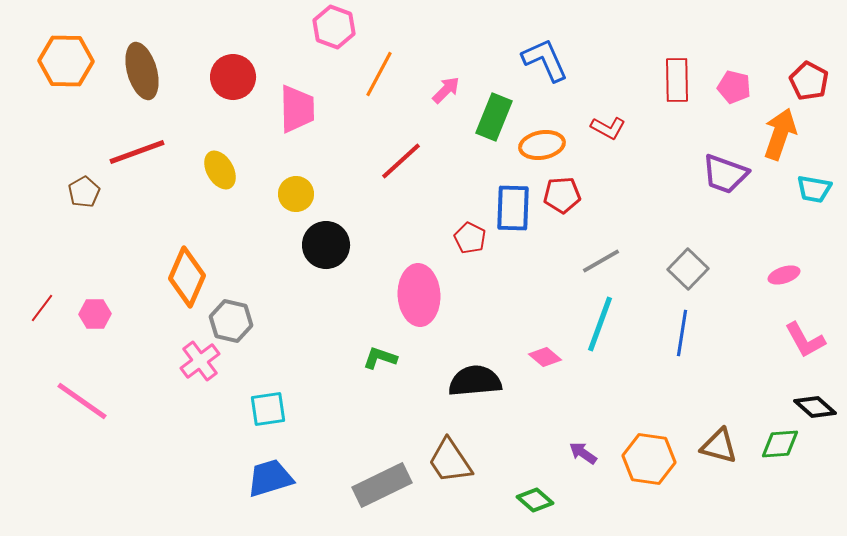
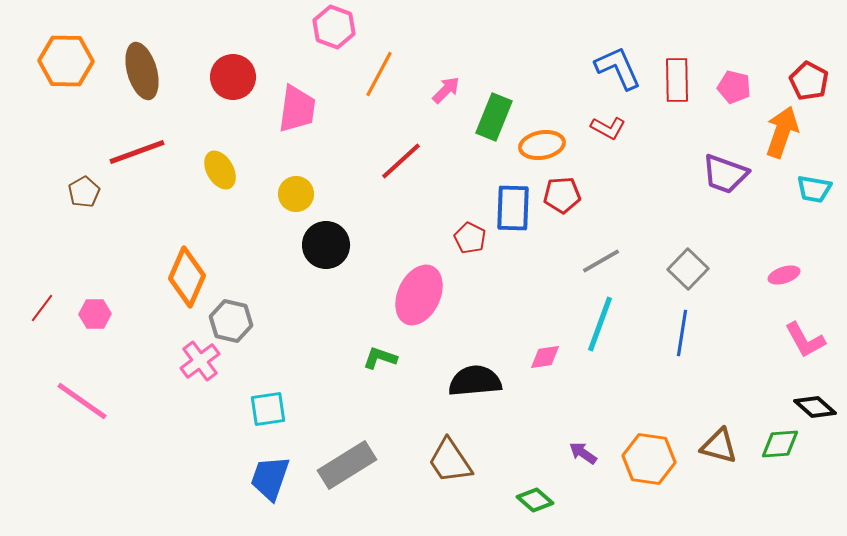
blue L-shape at (545, 60): moved 73 px right, 8 px down
pink trapezoid at (297, 109): rotated 9 degrees clockwise
orange arrow at (780, 134): moved 2 px right, 2 px up
pink ellipse at (419, 295): rotated 28 degrees clockwise
pink diamond at (545, 357): rotated 48 degrees counterclockwise
blue trapezoid at (270, 478): rotated 54 degrees counterclockwise
gray rectangle at (382, 485): moved 35 px left, 20 px up; rotated 6 degrees counterclockwise
